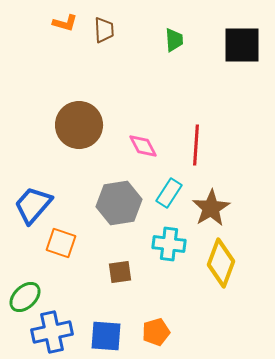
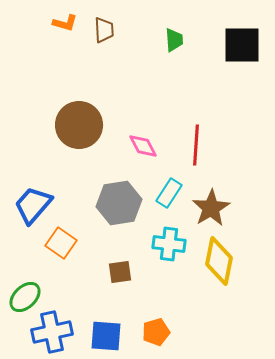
orange square: rotated 16 degrees clockwise
yellow diamond: moved 2 px left, 2 px up; rotated 9 degrees counterclockwise
